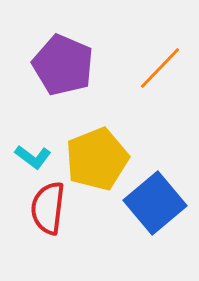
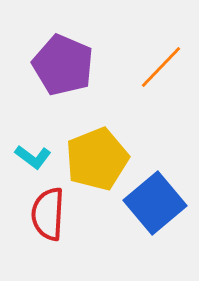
orange line: moved 1 px right, 1 px up
red semicircle: moved 6 px down; rotated 4 degrees counterclockwise
